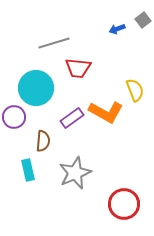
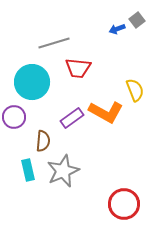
gray square: moved 6 px left
cyan circle: moved 4 px left, 6 px up
gray star: moved 12 px left, 2 px up
